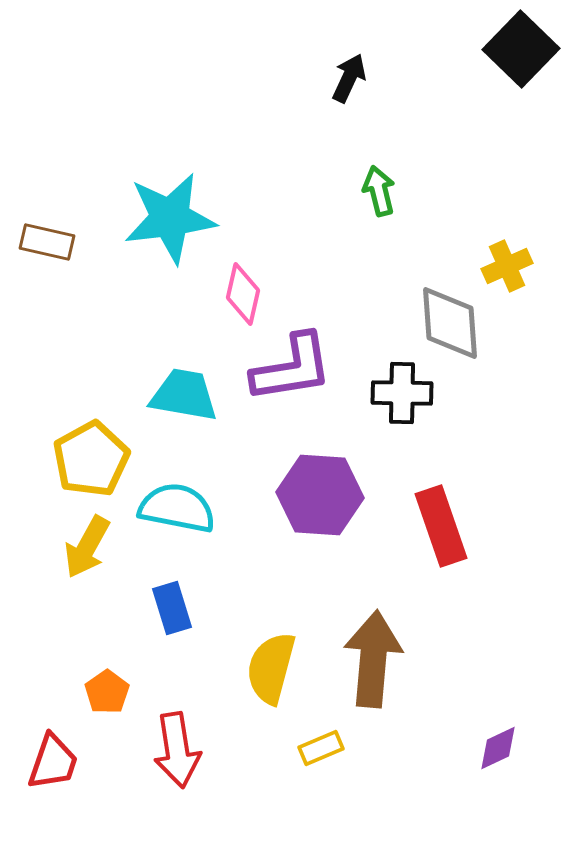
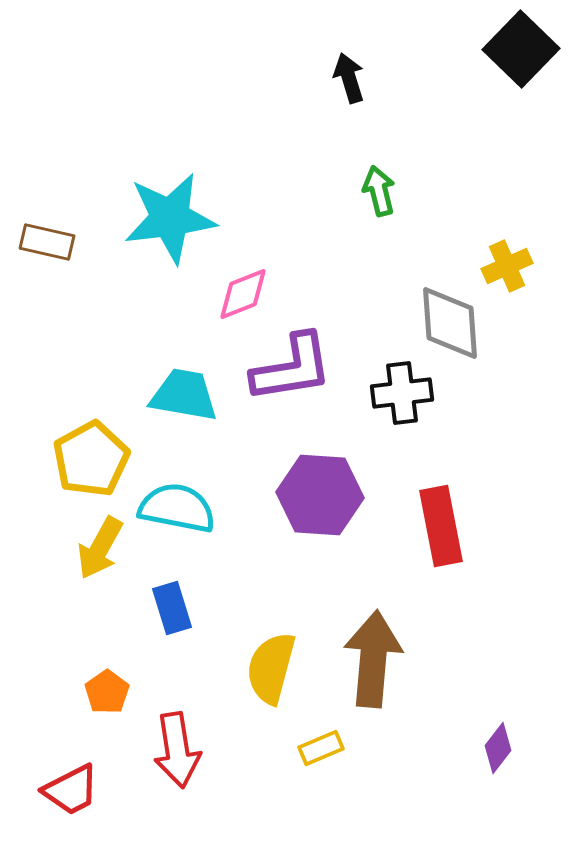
black arrow: rotated 42 degrees counterclockwise
pink diamond: rotated 56 degrees clockwise
black cross: rotated 8 degrees counterclockwise
red rectangle: rotated 8 degrees clockwise
yellow arrow: moved 13 px right, 1 px down
purple diamond: rotated 27 degrees counterclockwise
red trapezoid: moved 18 px right, 28 px down; rotated 44 degrees clockwise
